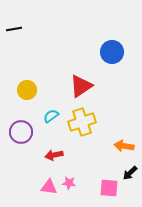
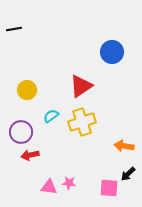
red arrow: moved 24 px left
black arrow: moved 2 px left, 1 px down
